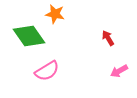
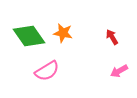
orange star: moved 8 px right, 19 px down
red arrow: moved 4 px right, 1 px up
